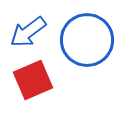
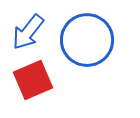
blue arrow: rotated 15 degrees counterclockwise
